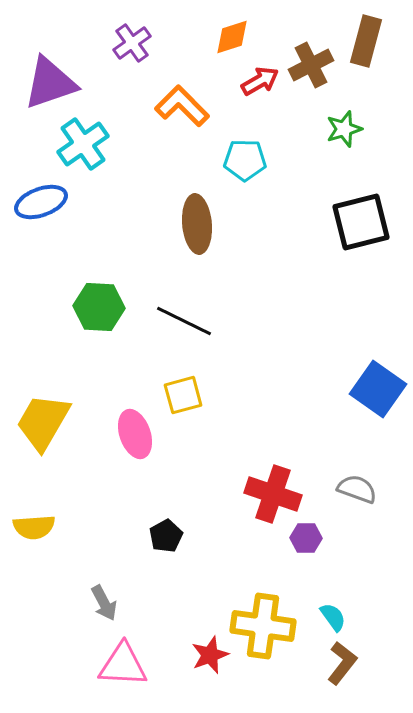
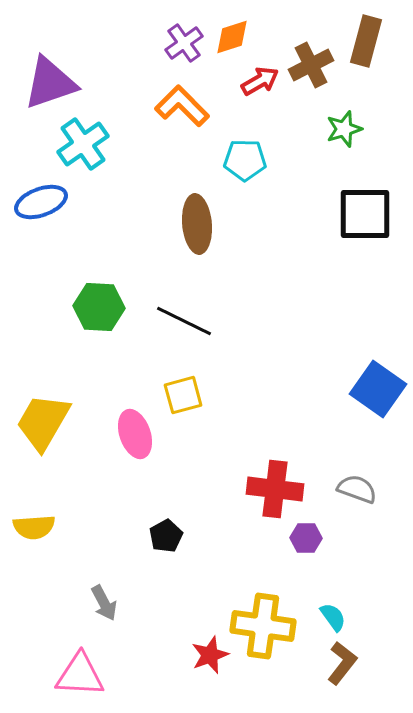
purple cross: moved 52 px right
black square: moved 4 px right, 8 px up; rotated 14 degrees clockwise
red cross: moved 2 px right, 5 px up; rotated 12 degrees counterclockwise
pink triangle: moved 43 px left, 10 px down
